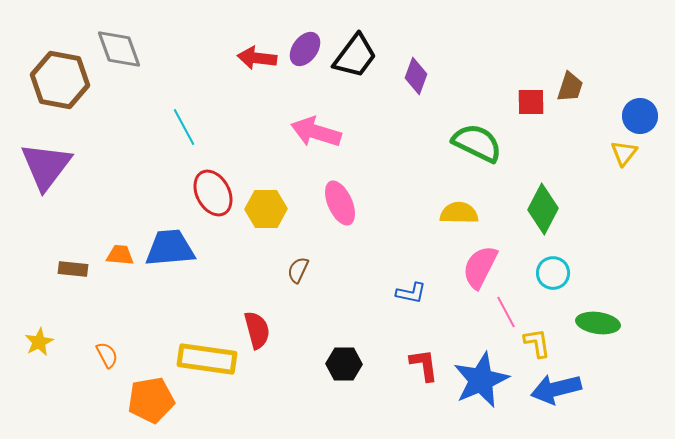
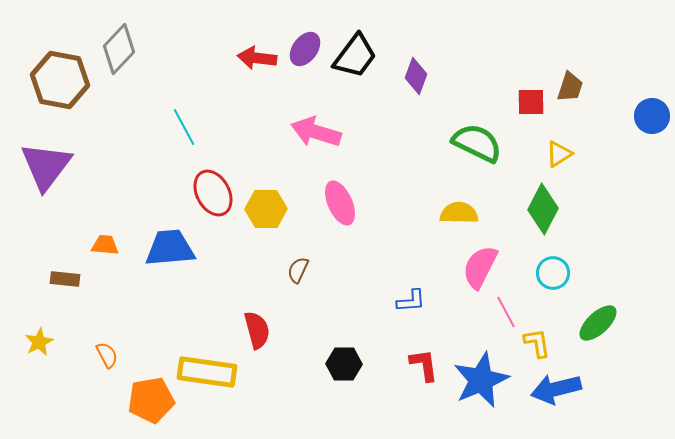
gray diamond: rotated 63 degrees clockwise
blue circle: moved 12 px right
yellow triangle: moved 65 px left, 1 px down; rotated 20 degrees clockwise
orange trapezoid: moved 15 px left, 10 px up
brown rectangle: moved 8 px left, 10 px down
blue L-shape: moved 8 px down; rotated 16 degrees counterclockwise
green ellipse: rotated 51 degrees counterclockwise
yellow rectangle: moved 13 px down
